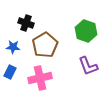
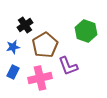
black cross: moved 1 px left, 2 px down; rotated 35 degrees clockwise
blue star: rotated 16 degrees counterclockwise
purple L-shape: moved 20 px left
blue rectangle: moved 3 px right
